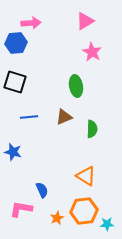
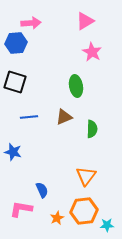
orange triangle: rotated 35 degrees clockwise
cyan star: moved 1 px down
